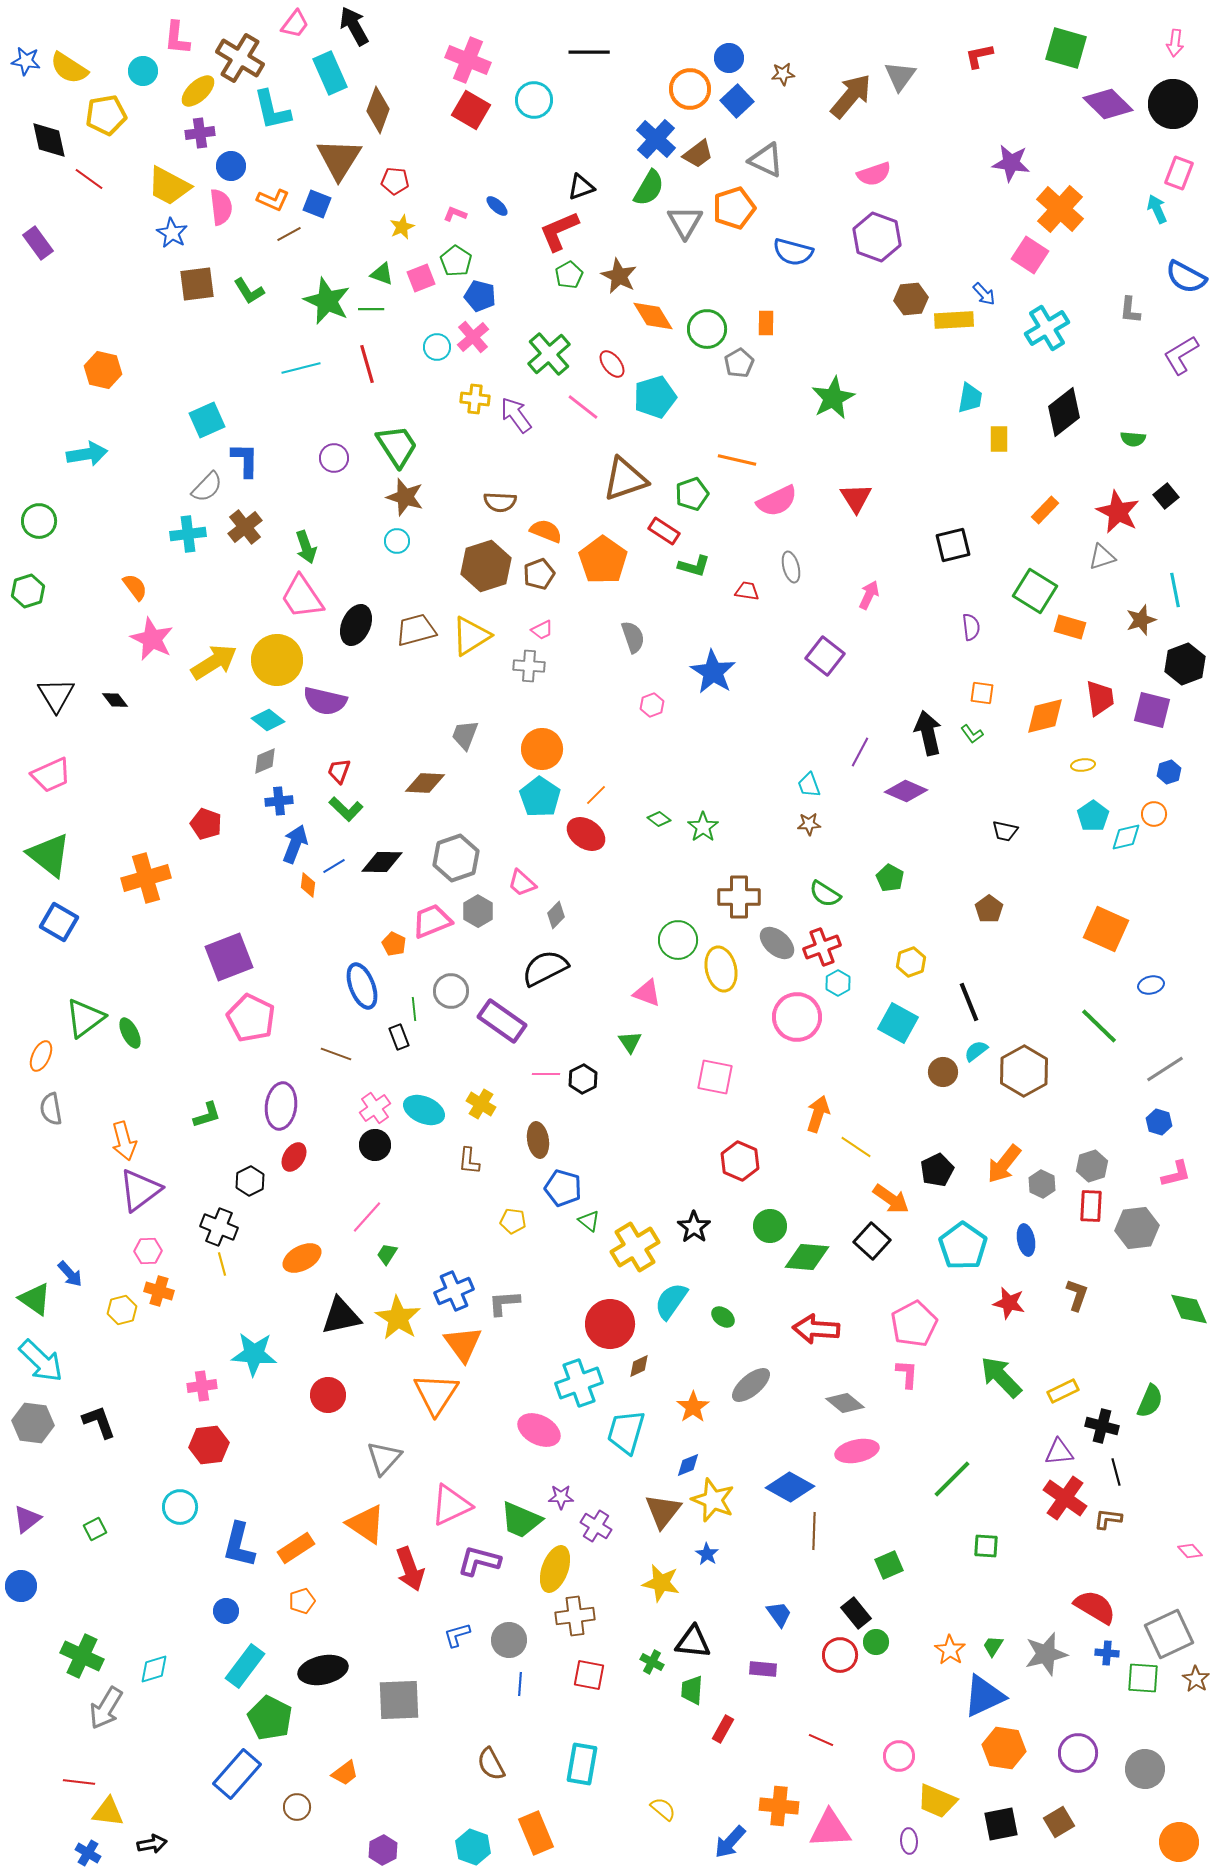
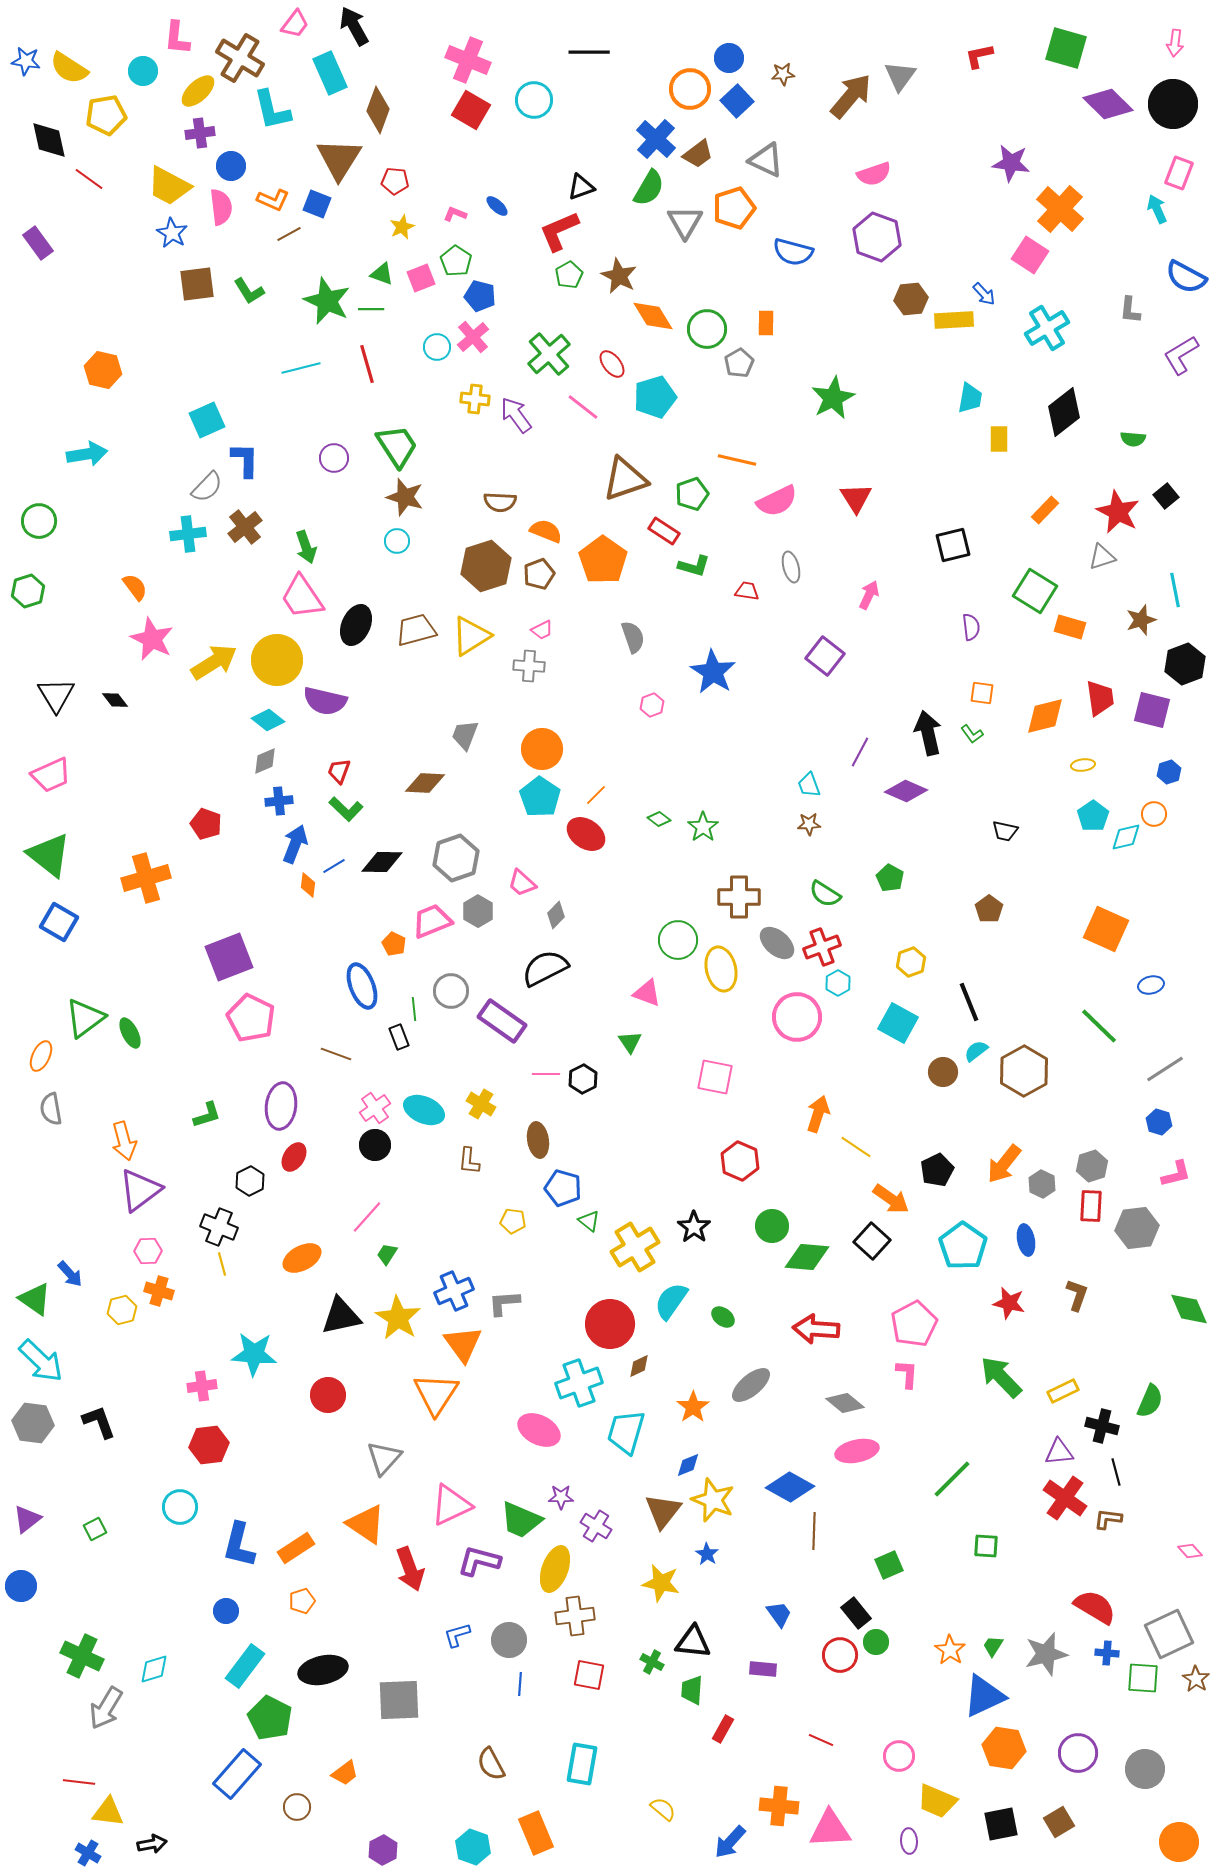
green circle at (770, 1226): moved 2 px right
